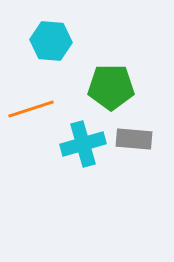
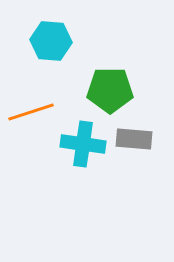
green pentagon: moved 1 px left, 3 px down
orange line: moved 3 px down
cyan cross: rotated 24 degrees clockwise
